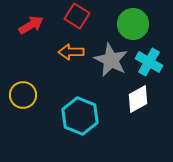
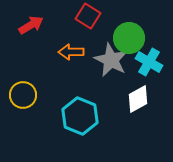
red square: moved 11 px right
green circle: moved 4 px left, 14 px down
